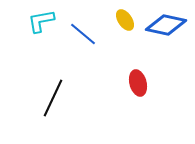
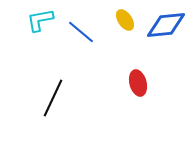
cyan L-shape: moved 1 px left, 1 px up
blue diamond: rotated 18 degrees counterclockwise
blue line: moved 2 px left, 2 px up
